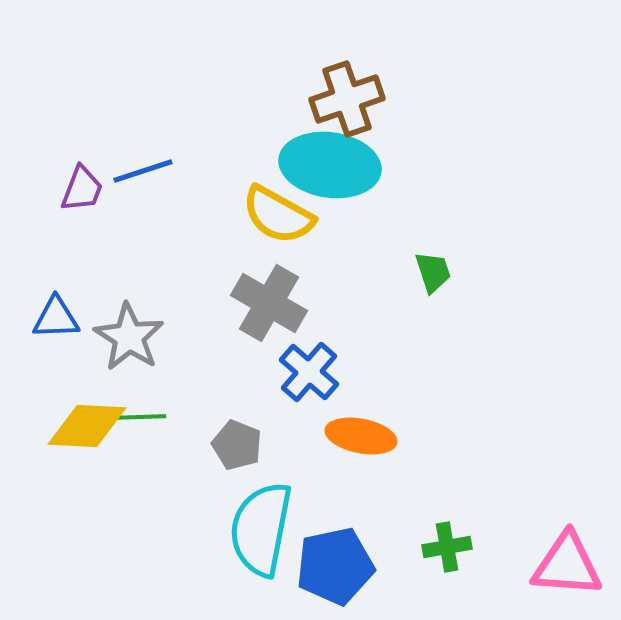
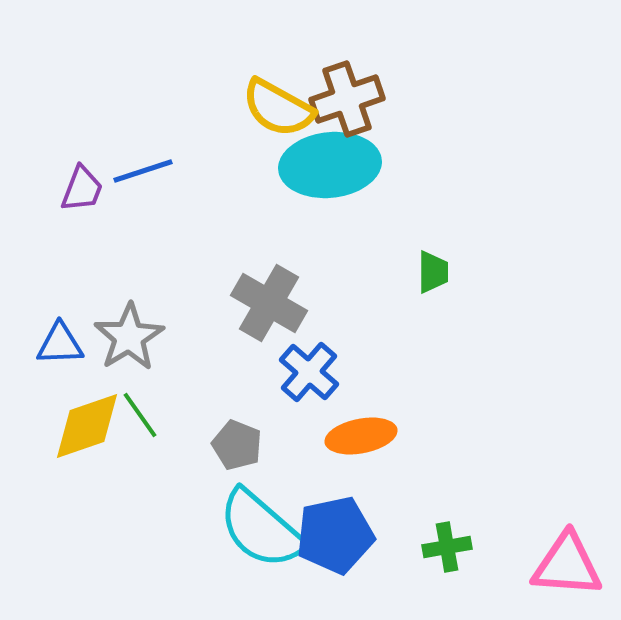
cyan ellipse: rotated 14 degrees counterclockwise
yellow semicircle: moved 107 px up
green trapezoid: rotated 18 degrees clockwise
blue triangle: moved 4 px right, 26 px down
gray star: rotated 8 degrees clockwise
green line: moved 2 px up; rotated 57 degrees clockwise
yellow diamond: rotated 22 degrees counterclockwise
orange ellipse: rotated 22 degrees counterclockwise
cyan semicircle: rotated 60 degrees counterclockwise
blue pentagon: moved 31 px up
